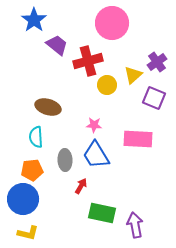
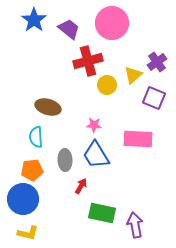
purple trapezoid: moved 12 px right, 16 px up
